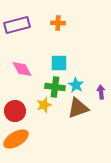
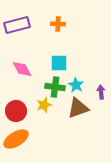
orange cross: moved 1 px down
red circle: moved 1 px right
